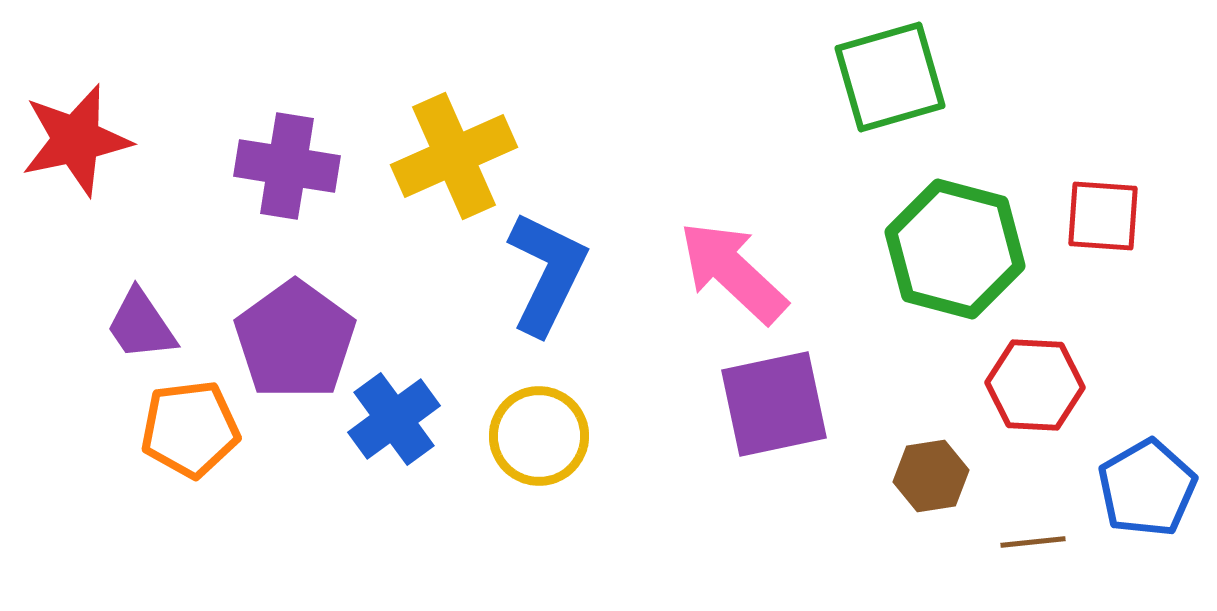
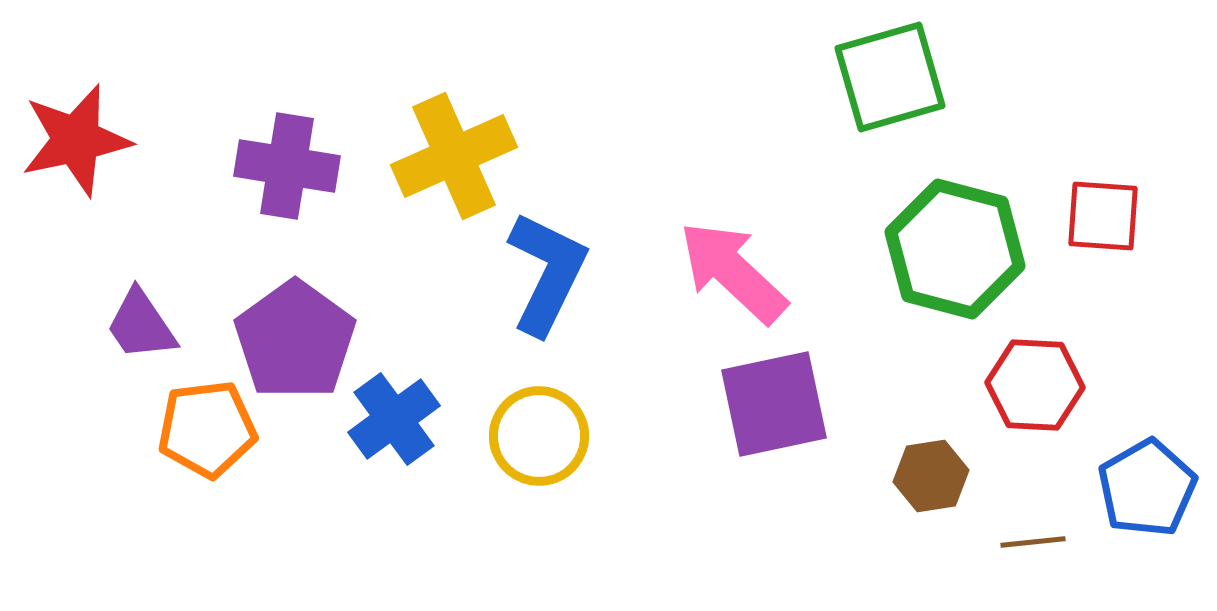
orange pentagon: moved 17 px right
